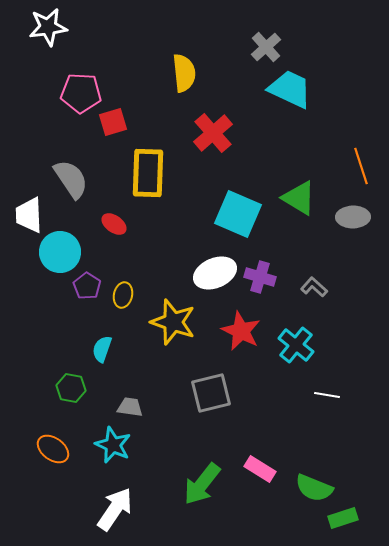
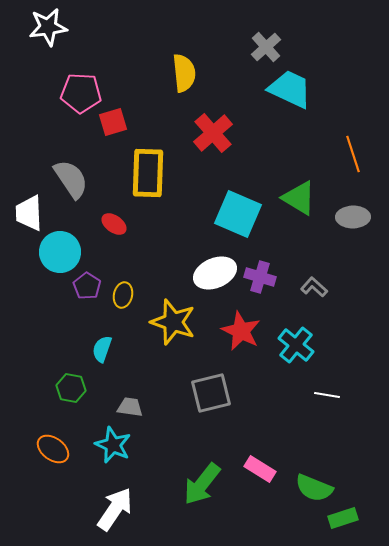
orange line: moved 8 px left, 12 px up
white trapezoid: moved 2 px up
